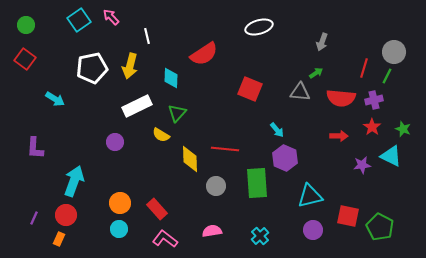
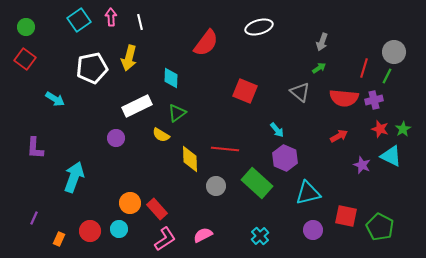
pink arrow at (111, 17): rotated 42 degrees clockwise
green circle at (26, 25): moved 2 px down
white line at (147, 36): moved 7 px left, 14 px up
red semicircle at (204, 54): moved 2 px right, 11 px up; rotated 20 degrees counterclockwise
yellow arrow at (130, 66): moved 1 px left, 8 px up
green arrow at (316, 73): moved 3 px right, 5 px up
red square at (250, 89): moved 5 px left, 2 px down
gray triangle at (300, 92): rotated 35 degrees clockwise
red semicircle at (341, 98): moved 3 px right
green triangle at (177, 113): rotated 12 degrees clockwise
red star at (372, 127): moved 8 px right, 2 px down; rotated 18 degrees counterclockwise
green star at (403, 129): rotated 21 degrees clockwise
red arrow at (339, 136): rotated 30 degrees counterclockwise
purple circle at (115, 142): moved 1 px right, 4 px up
purple star at (362, 165): rotated 30 degrees clockwise
cyan arrow at (74, 181): moved 4 px up
green rectangle at (257, 183): rotated 44 degrees counterclockwise
cyan triangle at (310, 196): moved 2 px left, 3 px up
orange circle at (120, 203): moved 10 px right
red circle at (66, 215): moved 24 px right, 16 px down
red square at (348, 216): moved 2 px left
pink semicircle at (212, 231): moved 9 px left, 4 px down; rotated 18 degrees counterclockwise
pink L-shape at (165, 239): rotated 110 degrees clockwise
